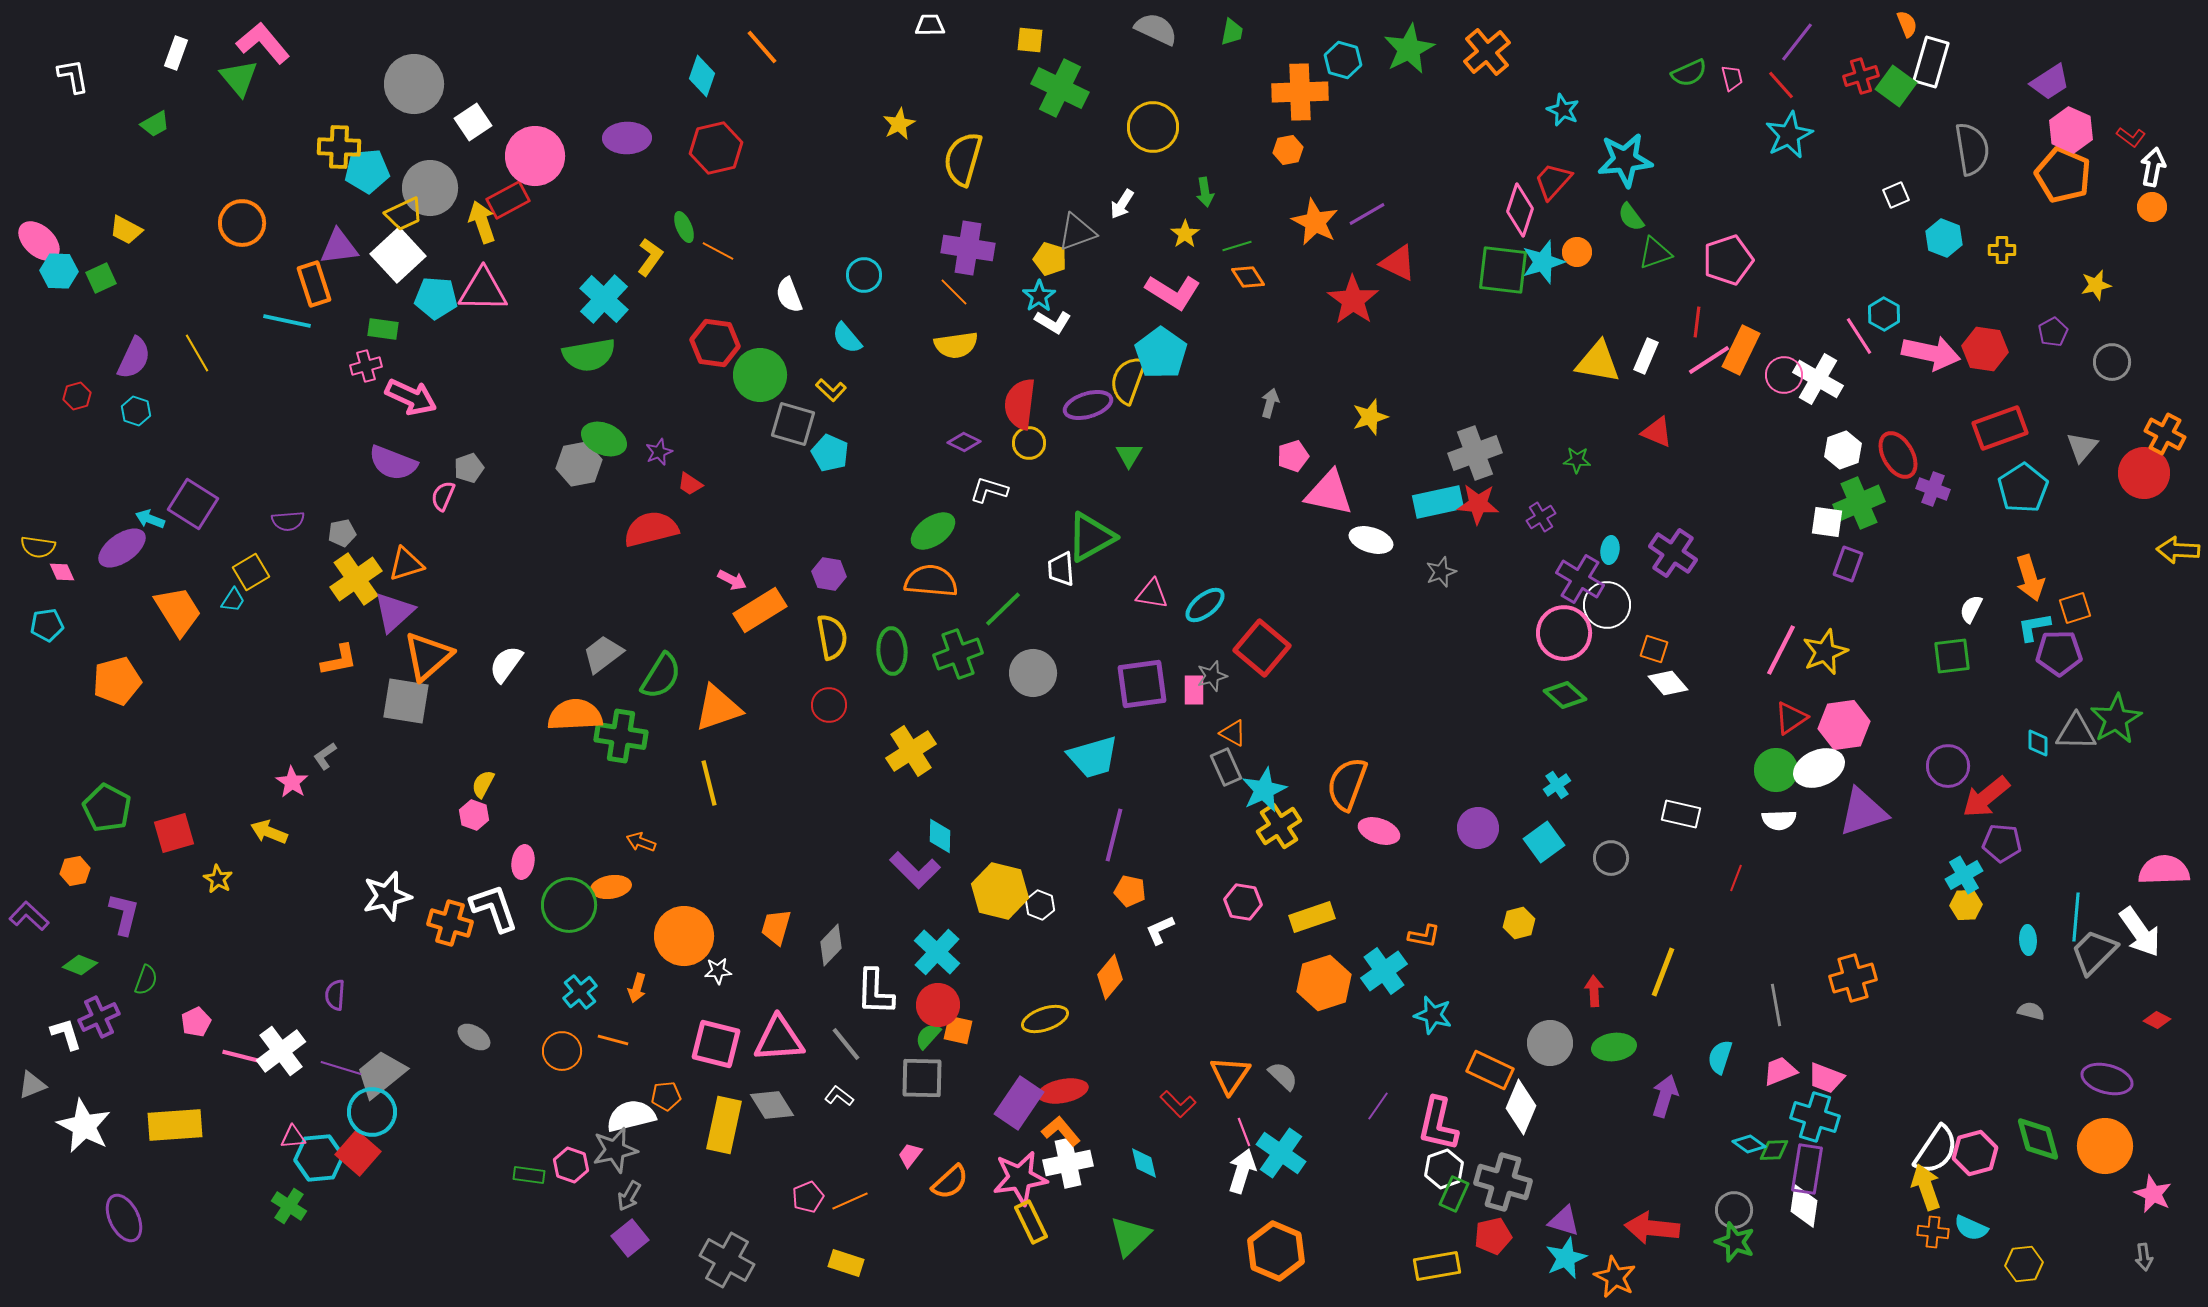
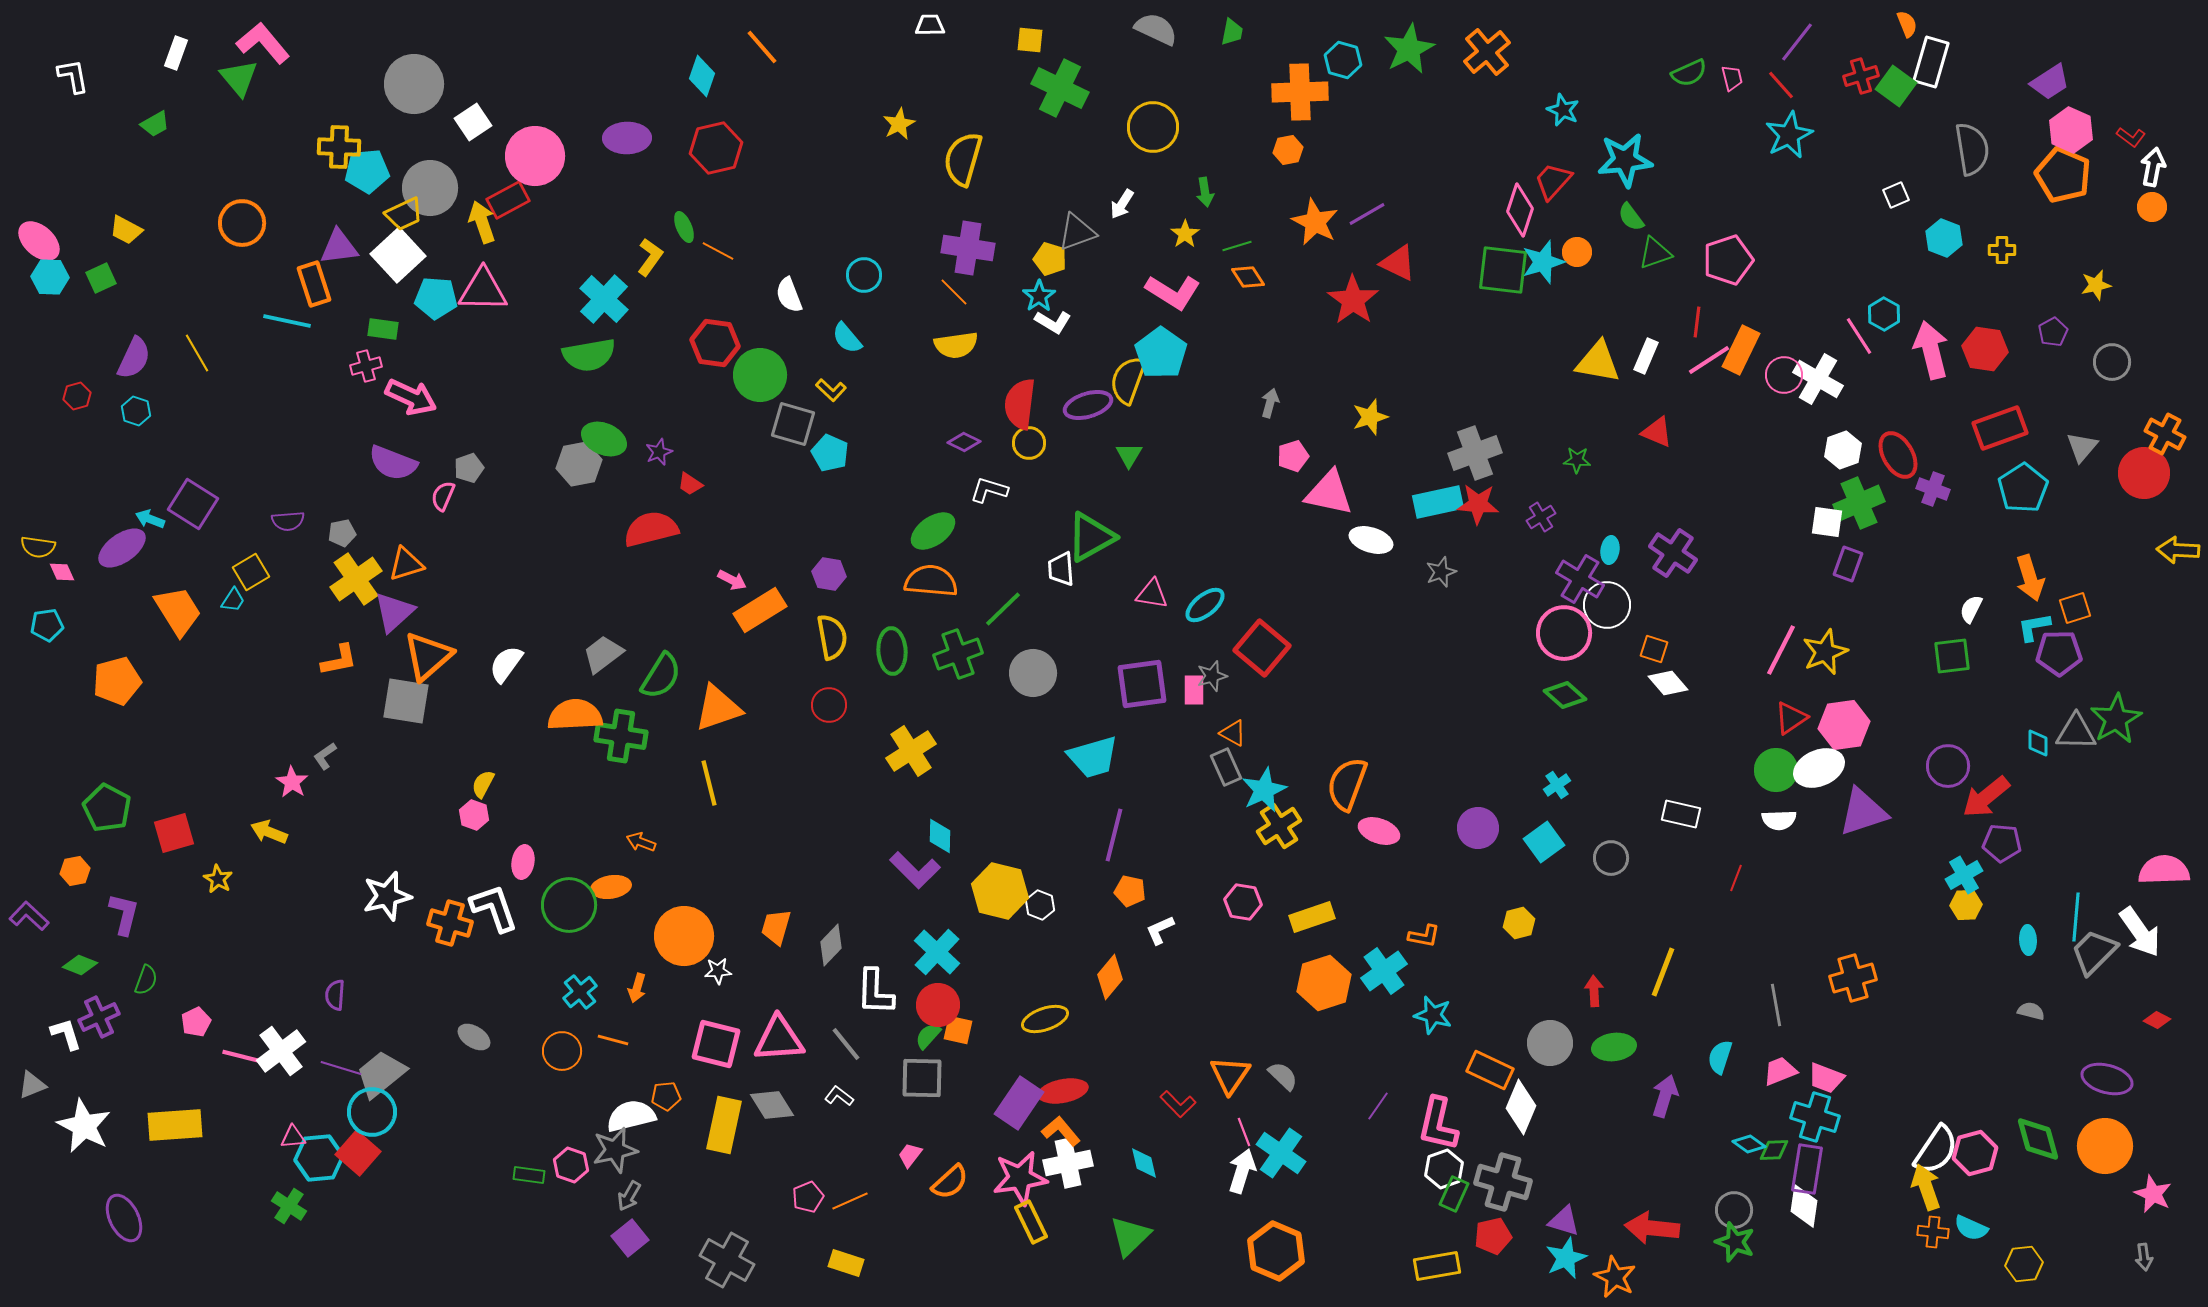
cyan hexagon at (59, 271): moved 9 px left, 6 px down
pink arrow at (1931, 353): moved 3 px up; rotated 116 degrees counterclockwise
